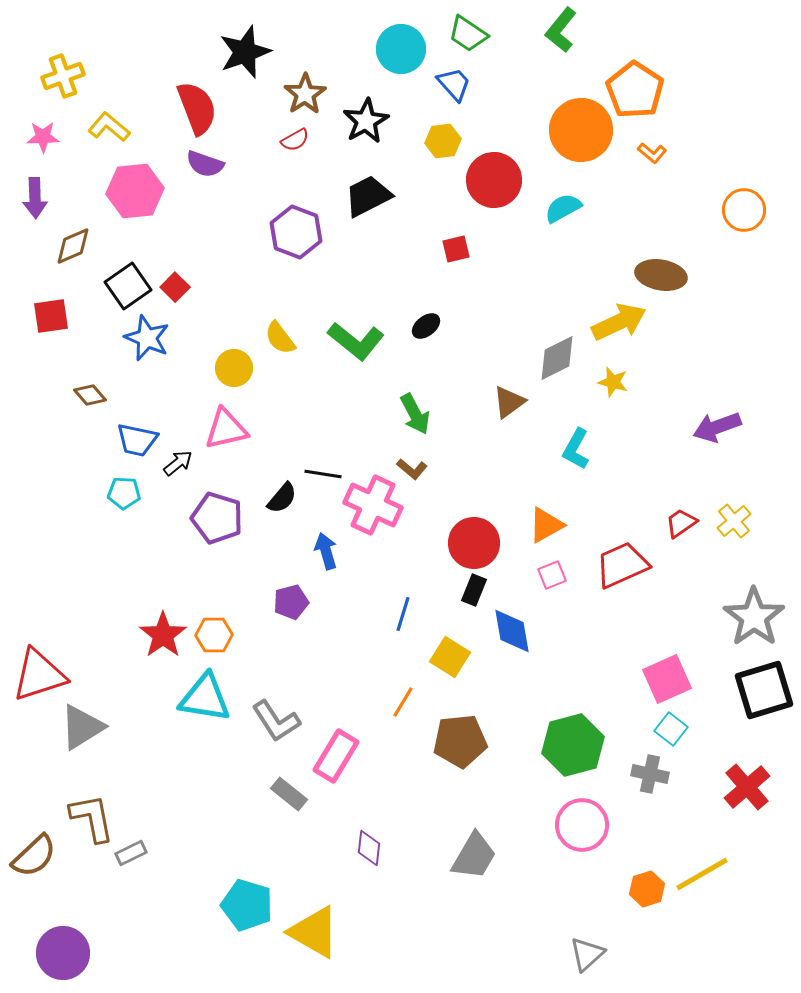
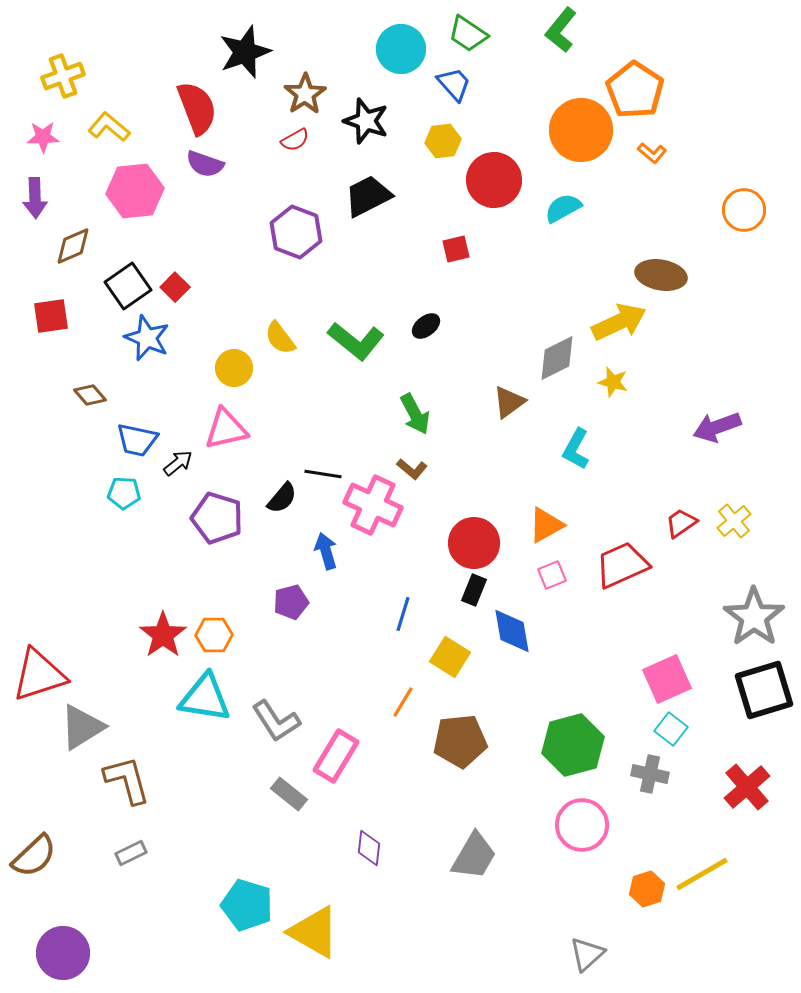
black star at (366, 121): rotated 24 degrees counterclockwise
brown L-shape at (92, 818): moved 35 px right, 38 px up; rotated 4 degrees counterclockwise
